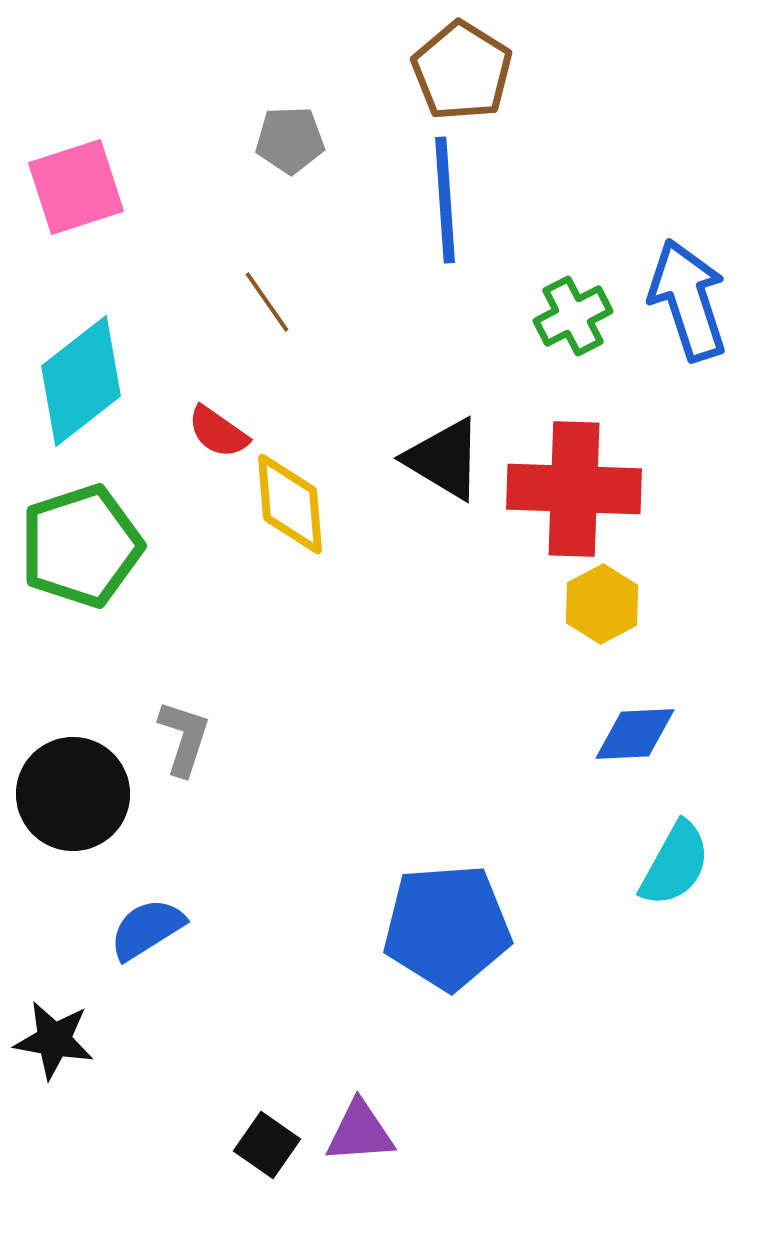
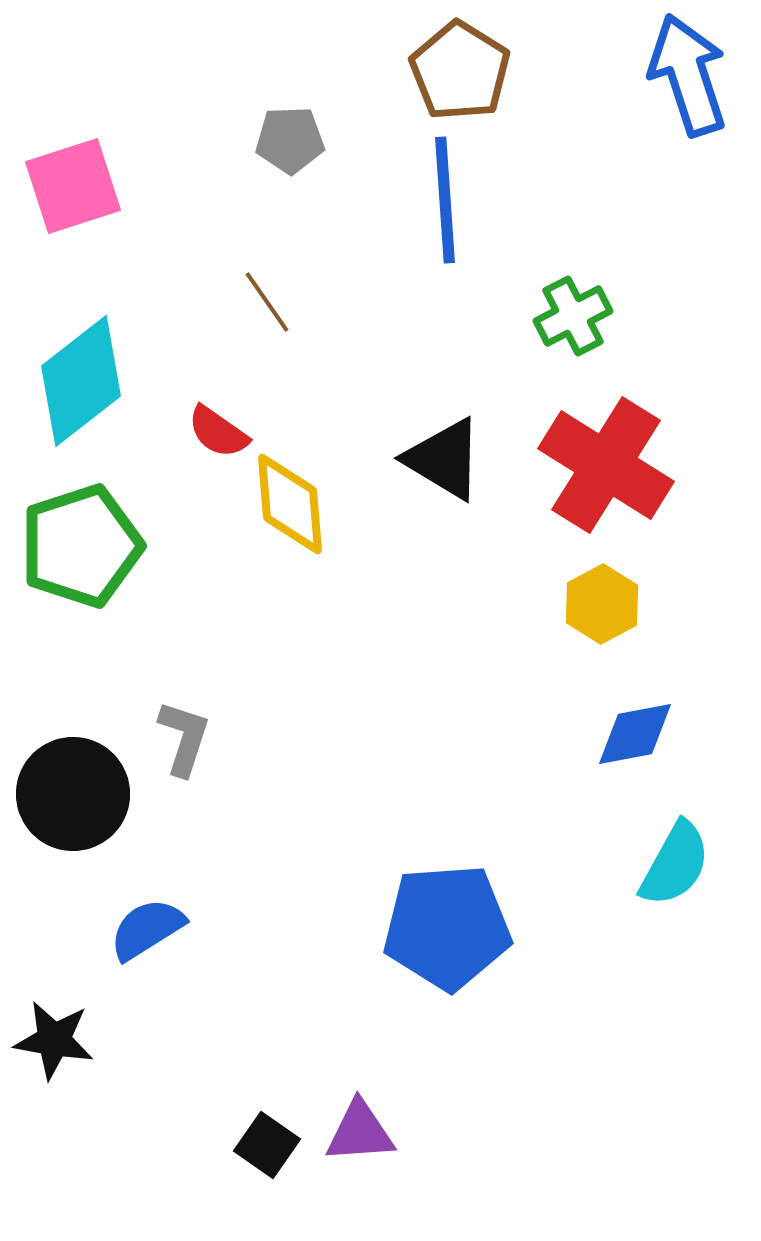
brown pentagon: moved 2 px left
pink square: moved 3 px left, 1 px up
blue arrow: moved 225 px up
red cross: moved 32 px right, 24 px up; rotated 30 degrees clockwise
blue diamond: rotated 8 degrees counterclockwise
